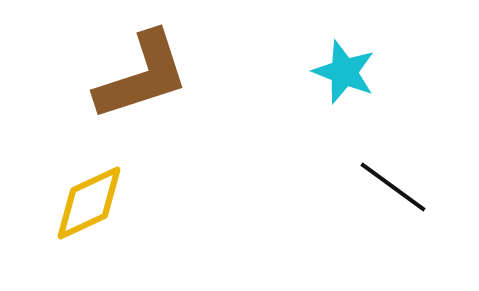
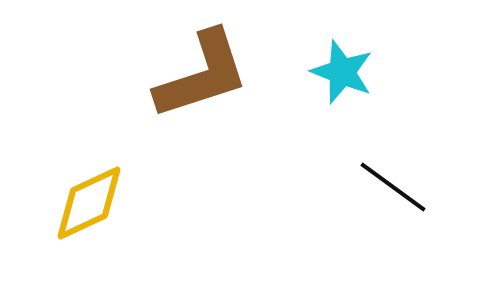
cyan star: moved 2 px left
brown L-shape: moved 60 px right, 1 px up
